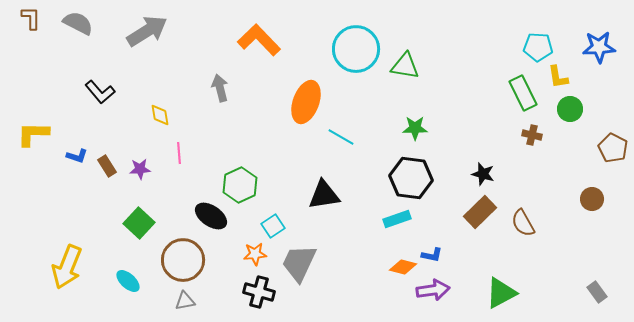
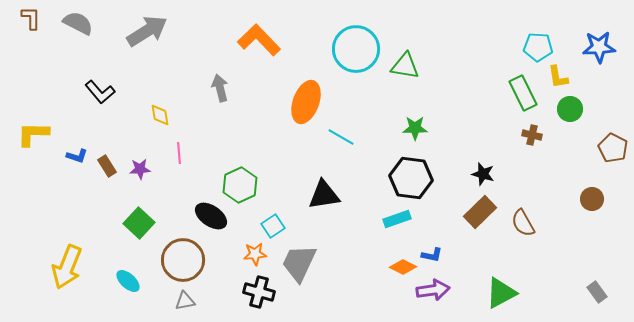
orange diamond at (403, 267): rotated 12 degrees clockwise
